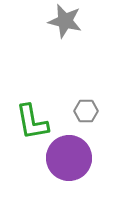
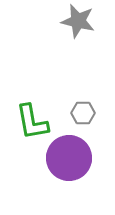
gray star: moved 13 px right
gray hexagon: moved 3 px left, 2 px down
